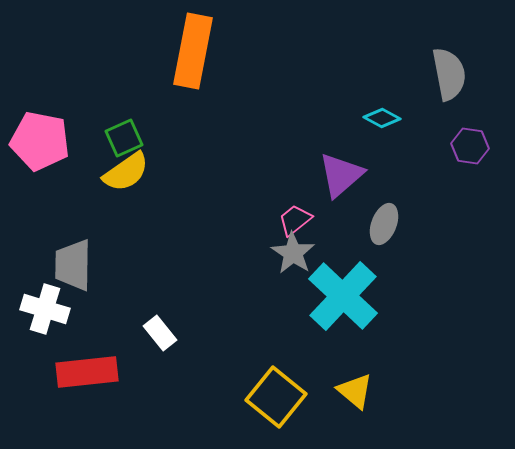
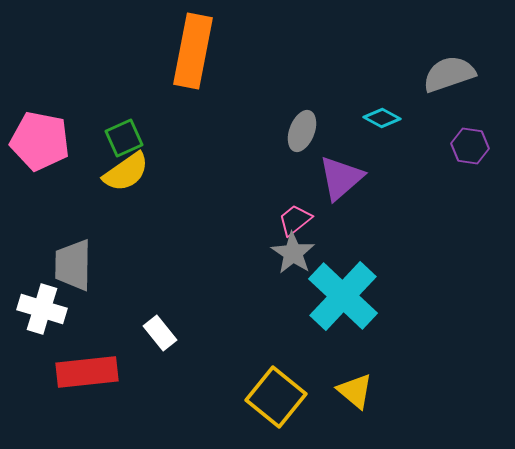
gray semicircle: rotated 98 degrees counterclockwise
purple triangle: moved 3 px down
gray ellipse: moved 82 px left, 93 px up
white cross: moved 3 px left
